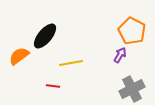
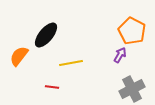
black ellipse: moved 1 px right, 1 px up
orange semicircle: rotated 15 degrees counterclockwise
red line: moved 1 px left, 1 px down
